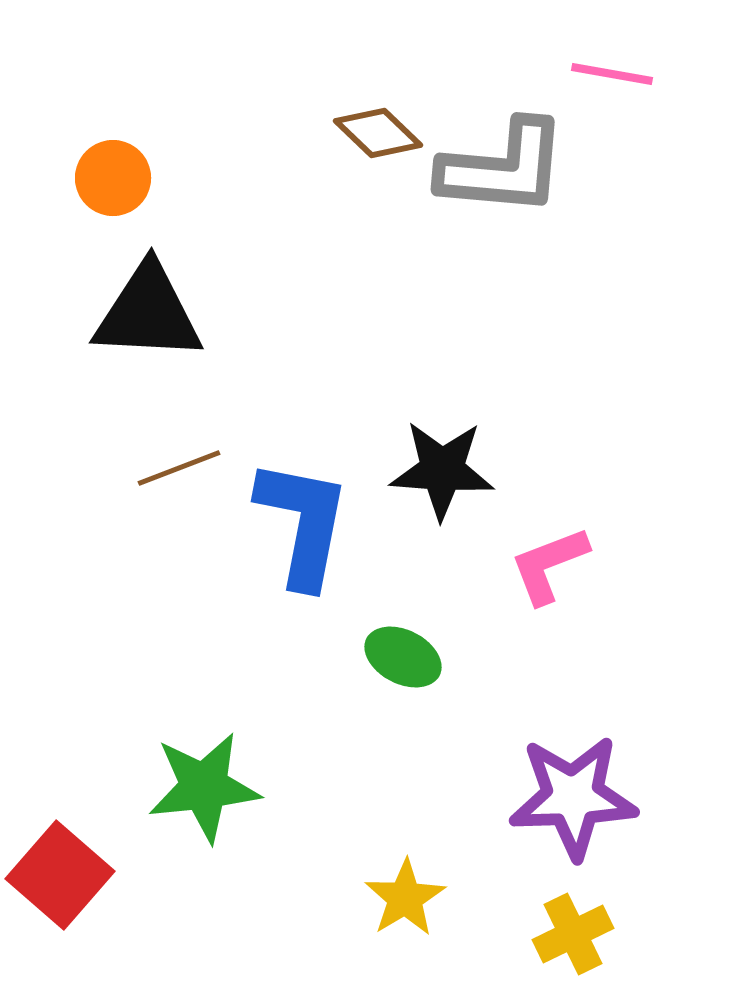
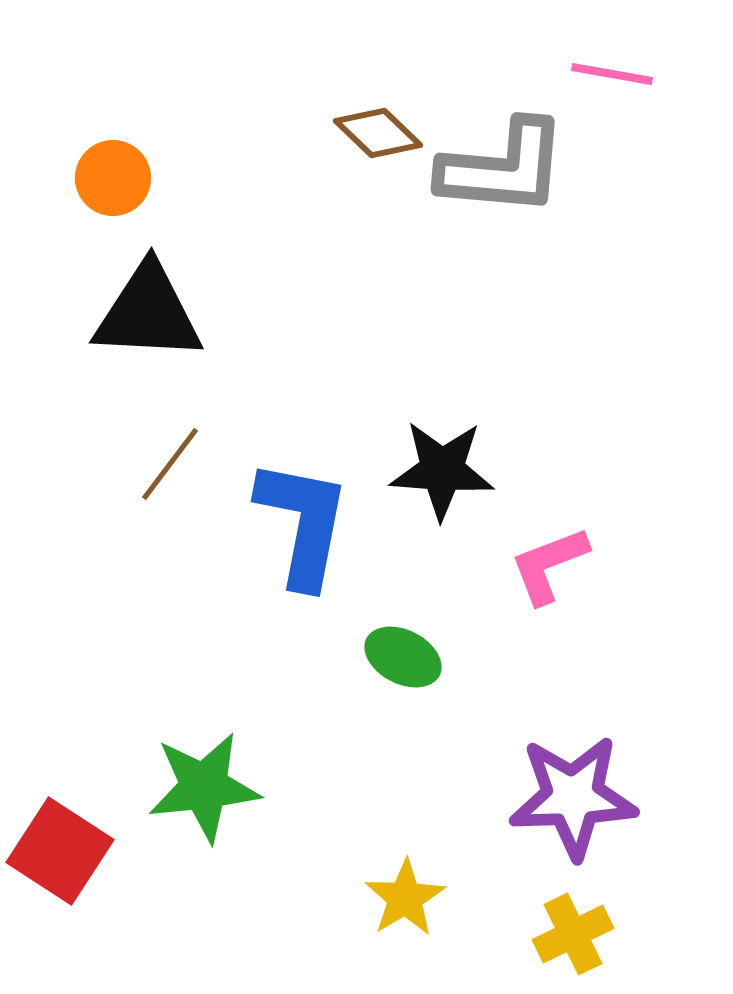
brown line: moved 9 px left, 4 px up; rotated 32 degrees counterclockwise
red square: moved 24 px up; rotated 8 degrees counterclockwise
